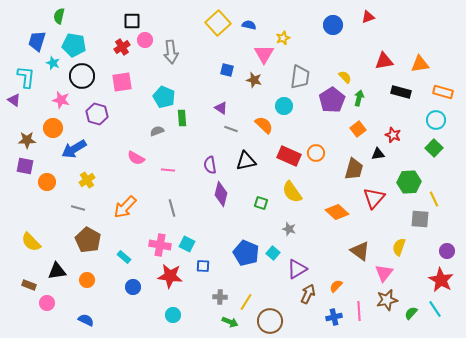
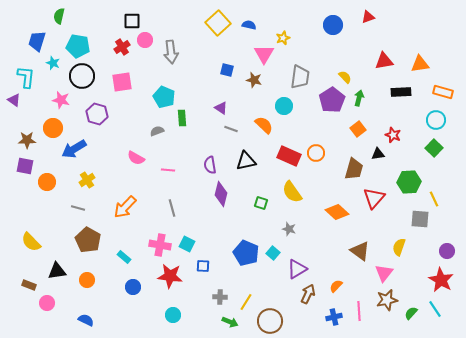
cyan pentagon at (74, 45): moved 4 px right, 1 px down
black rectangle at (401, 92): rotated 18 degrees counterclockwise
